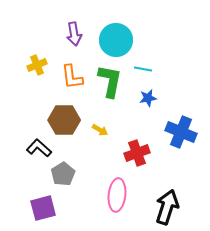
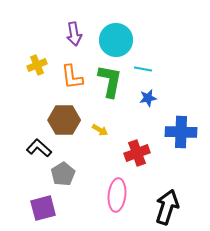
blue cross: rotated 20 degrees counterclockwise
